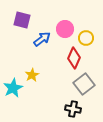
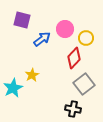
red diamond: rotated 20 degrees clockwise
